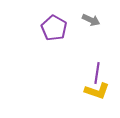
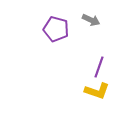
purple pentagon: moved 2 px right, 1 px down; rotated 15 degrees counterclockwise
purple line: moved 2 px right, 6 px up; rotated 10 degrees clockwise
